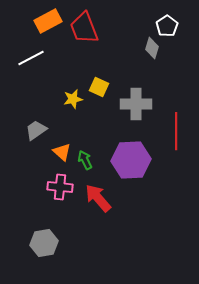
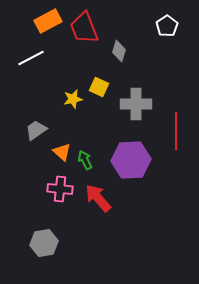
gray diamond: moved 33 px left, 3 px down
pink cross: moved 2 px down
